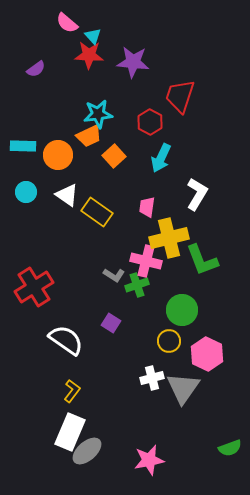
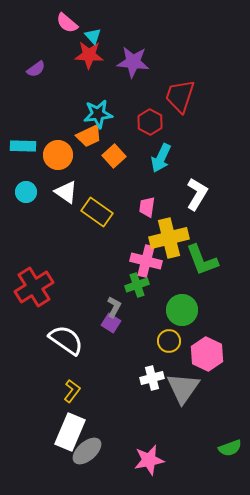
white triangle: moved 1 px left, 3 px up
gray L-shape: moved 32 px down; rotated 95 degrees counterclockwise
